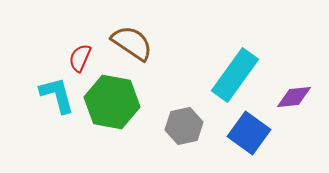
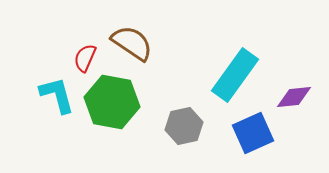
red semicircle: moved 5 px right
blue square: moved 4 px right; rotated 30 degrees clockwise
